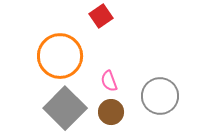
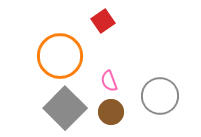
red square: moved 2 px right, 5 px down
